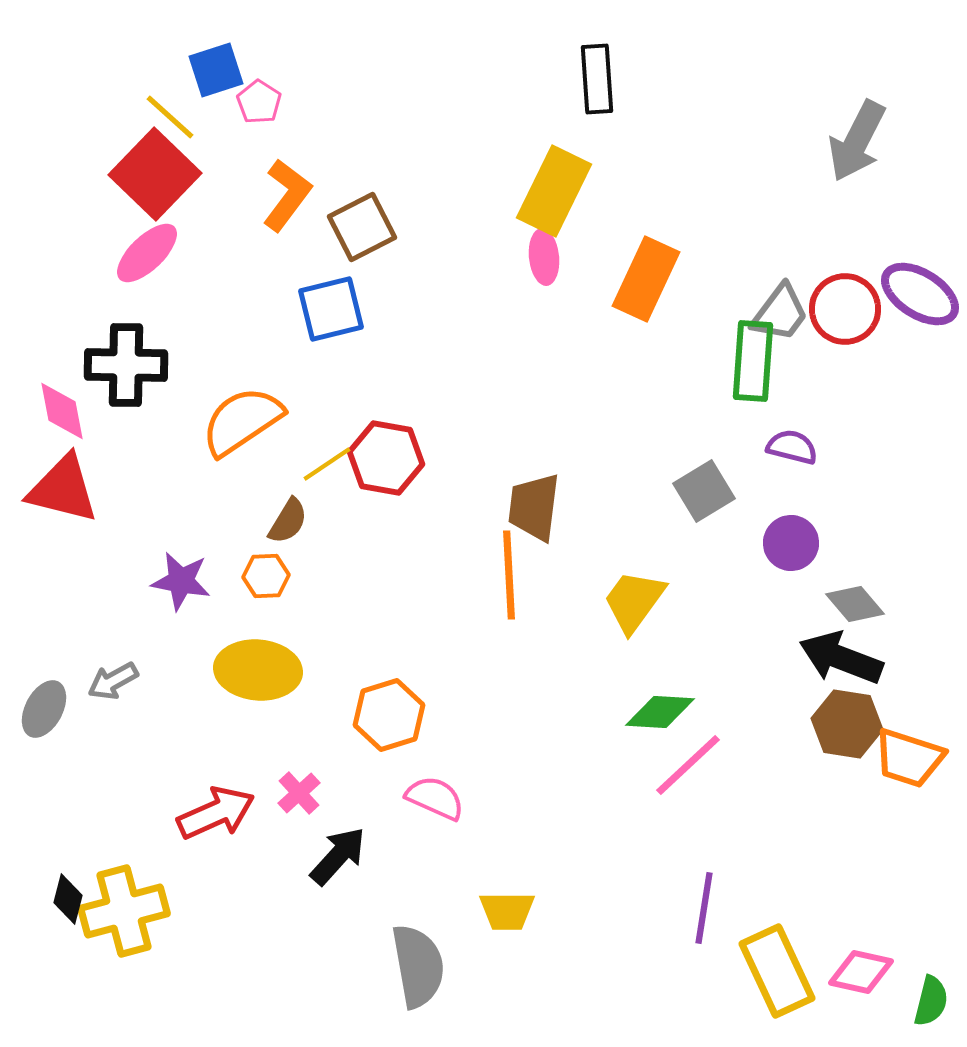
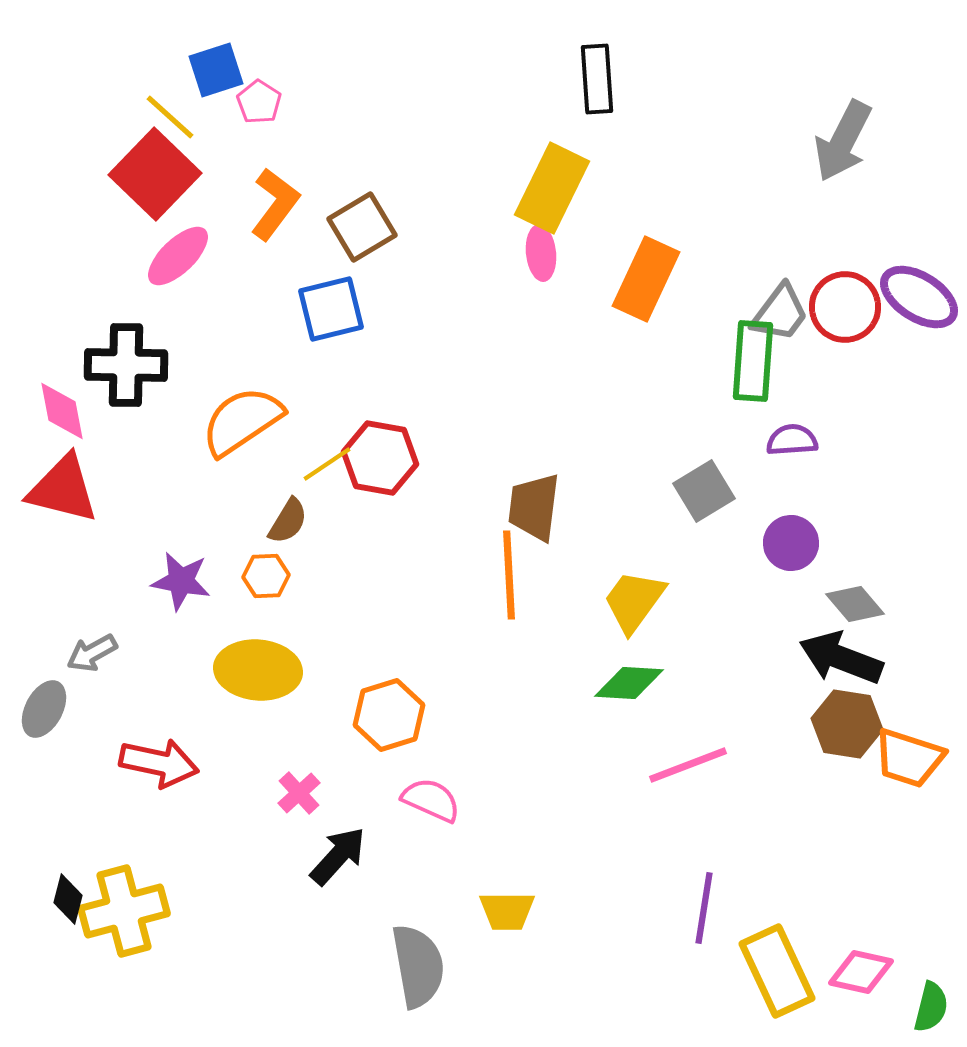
gray arrow at (857, 141): moved 14 px left
yellow rectangle at (554, 191): moved 2 px left, 3 px up
orange L-shape at (287, 195): moved 12 px left, 9 px down
brown square at (362, 227): rotated 4 degrees counterclockwise
pink ellipse at (147, 253): moved 31 px right, 3 px down
pink ellipse at (544, 257): moved 3 px left, 4 px up
purple ellipse at (920, 294): moved 1 px left, 3 px down
red circle at (845, 309): moved 2 px up
purple semicircle at (792, 447): moved 7 px up; rotated 18 degrees counterclockwise
red hexagon at (386, 458): moved 6 px left
gray arrow at (113, 681): moved 21 px left, 28 px up
green diamond at (660, 712): moved 31 px left, 29 px up
pink line at (688, 765): rotated 22 degrees clockwise
pink semicircle at (435, 798): moved 4 px left, 2 px down
red arrow at (216, 813): moved 57 px left, 50 px up; rotated 36 degrees clockwise
green semicircle at (931, 1001): moved 6 px down
